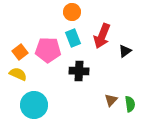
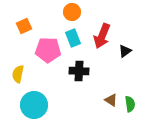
orange square: moved 4 px right, 26 px up; rotated 14 degrees clockwise
yellow semicircle: rotated 102 degrees counterclockwise
brown triangle: rotated 40 degrees counterclockwise
